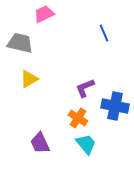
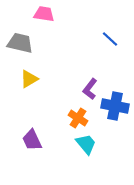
pink trapezoid: rotated 35 degrees clockwise
blue line: moved 6 px right, 6 px down; rotated 24 degrees counterclockwise
purple L-shape: moved 5 px right, 1 px down; rotated 30 degrees counterclockwise
purple trapezoid: moved 8 px left, 3 px up
